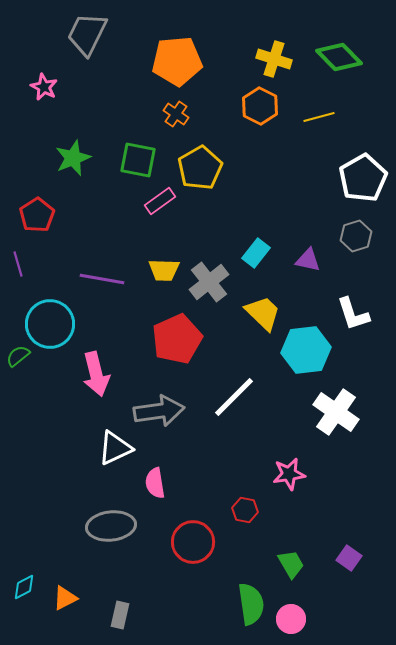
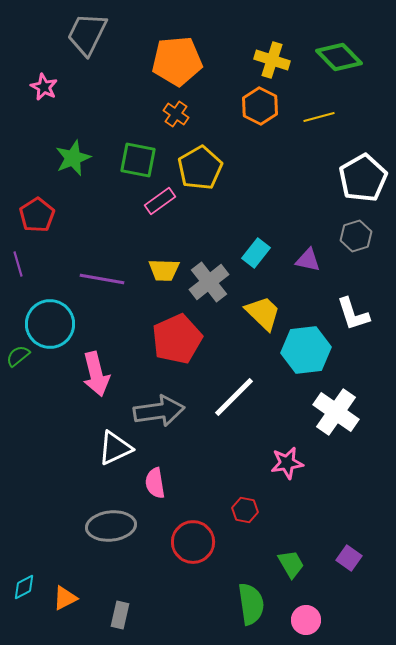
yellow cross at (274, 59): moved 2 px left, 1 px down
pink star at (289, 474): moved 2 px left, 11 px up
pink circle at (291, 619): moved 15 px right, 1 px down
